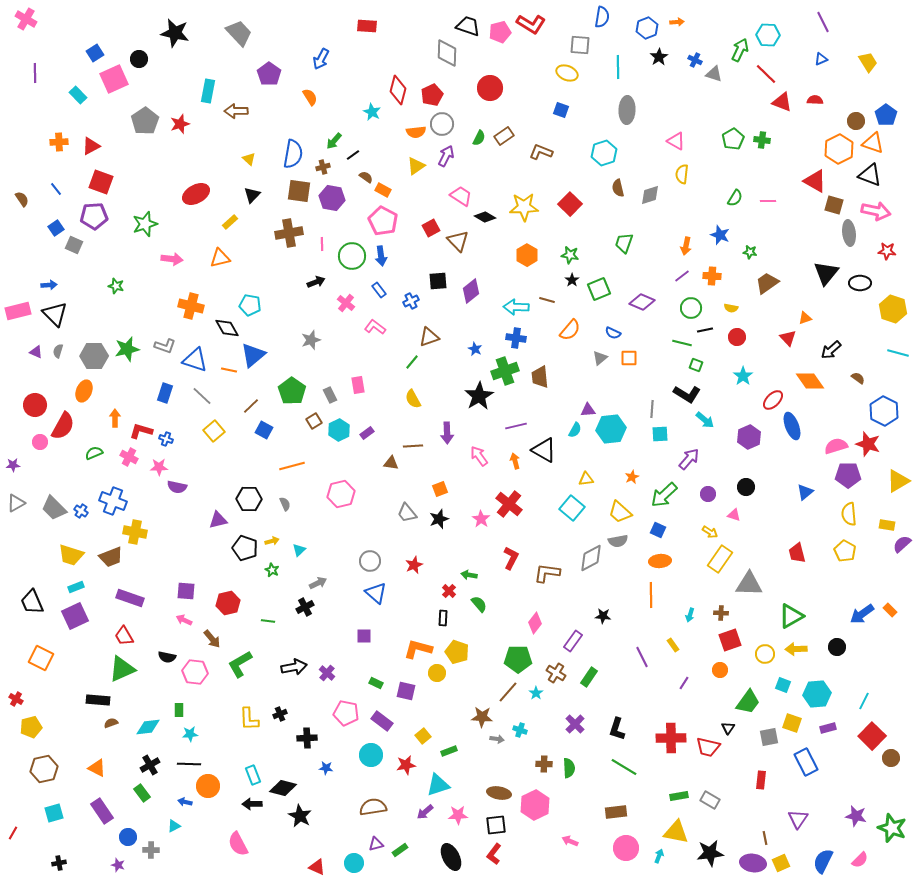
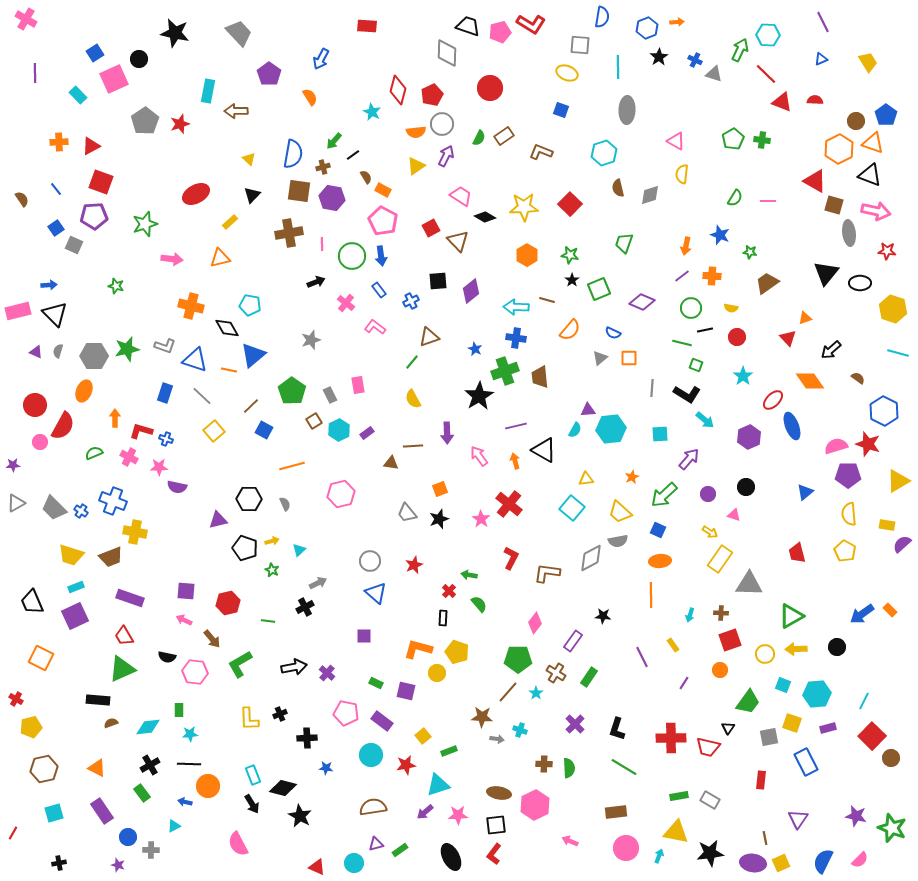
brown semicircle at (366, 177): rotated 24 degrees clockwise
gray line at (652, 409): moved 21 px up
black arrow at (252, 804): rotated 120 degrees counterclockwise
